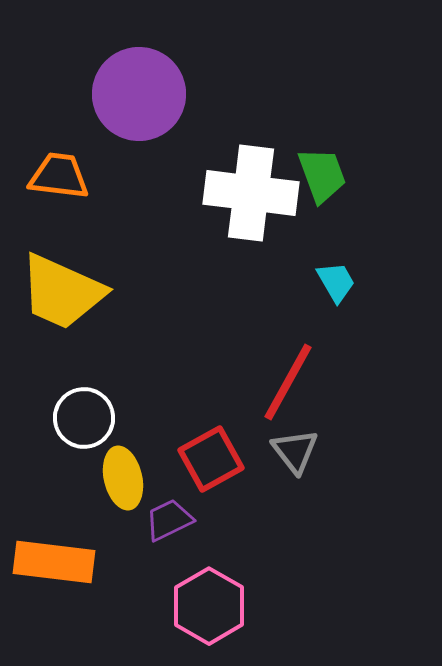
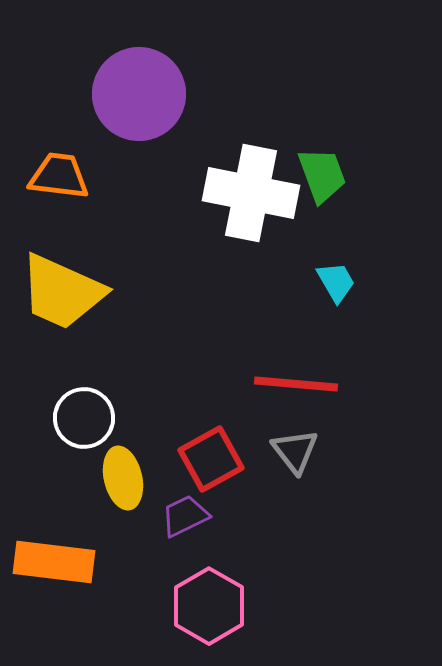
white cross: rotated 4 degrees clockwise
red line: moved 8 px right, 2 px down; rotated 66 degrees clockwise
purple trapezoid: moved 16 px right, 4 px up
